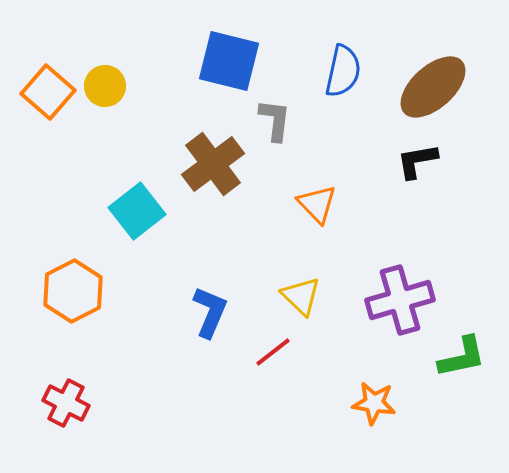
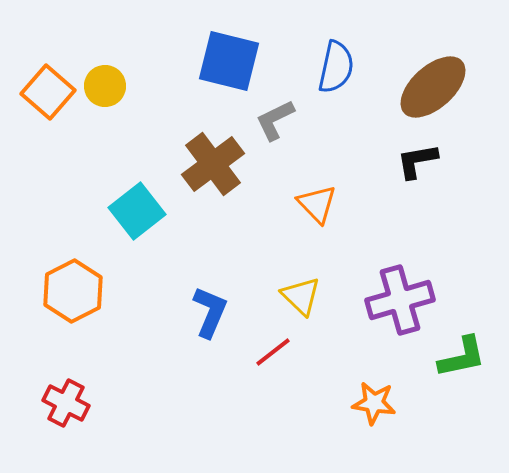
blue semicircle: moved 7 px left, 4 px up
gray L-shape: rotated 123 degrees counterclockwise
